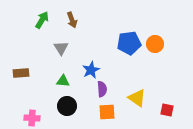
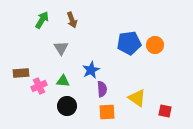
orange circle: moved 1 px down
red square: moved 2 px left, 1 px down
pink cross: moved 7 px right, 32 px up; rotated 28 degrees counterclockwise
